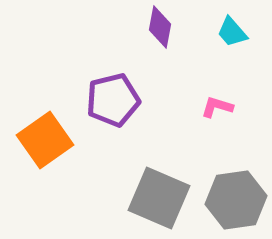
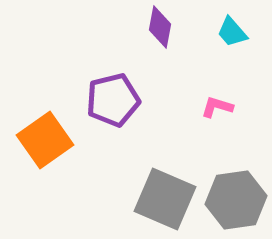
gray square: moved 6 px right, 1 px down
